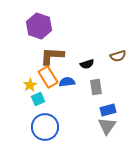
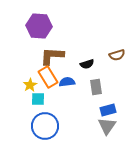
purple hexagon: rotated 15 degrees counterclockwise
brown semicircle: moved 1 px left, 1 px up
cyan square: rotated 24 degrees clockwise
blue circle: moved 1 px up
